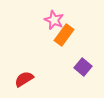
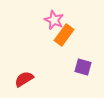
purple square: rotated 24 degrees counterclockwise
